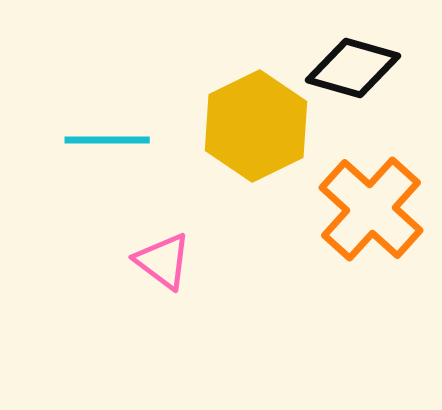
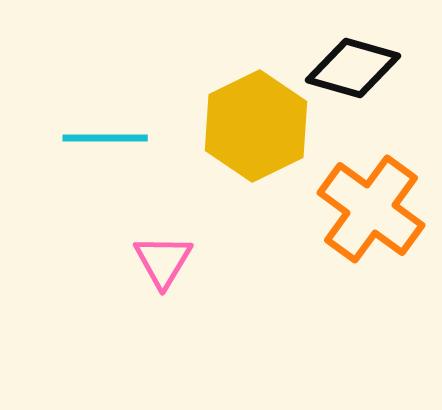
cyan line: moved 2 px left, 2 px up
orange cross: rotated 6 degrees counterclockwise
pink triangle: rotated 24 degrees clockwise
